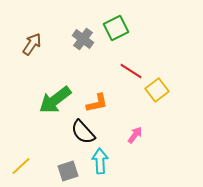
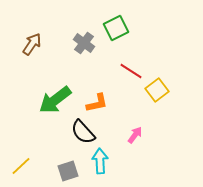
gray cross: moved 1 px right, 4 px down
